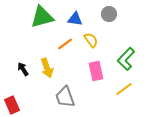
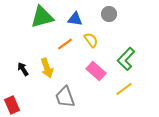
pink rectangle: rotated 36 degrees counterclockwise
